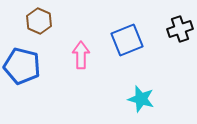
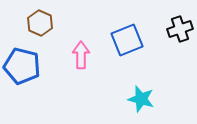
brown hexagon: moved 1 px right, 2 px down
